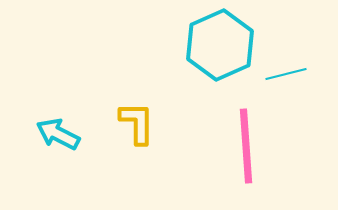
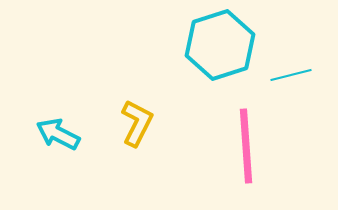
cyan hexagon: rotated 6 degrees clockwise
cyan line: moved 5 px right, 1 px down
yellow L-shape: rotated 27 degrees clockwise
